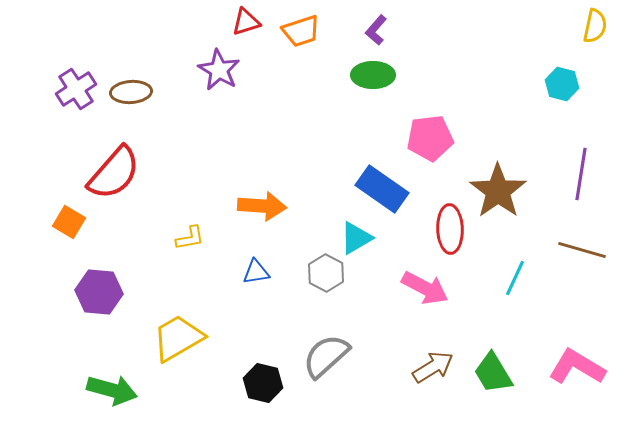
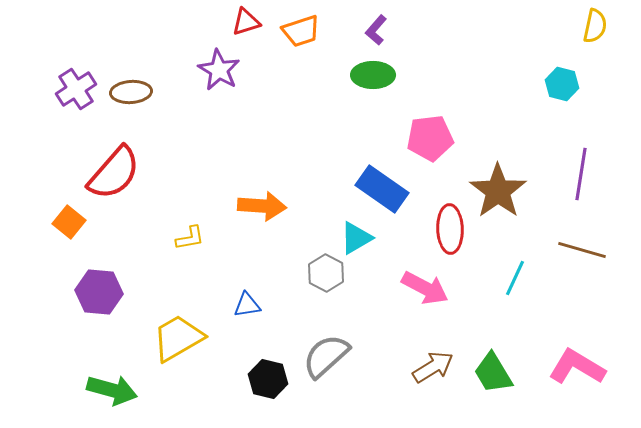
orange square: rotated 8 degrees clockwise
blue triangle: moved 9 px left, 33 px down
black hexagon: moved 5 px right, 4 px up
